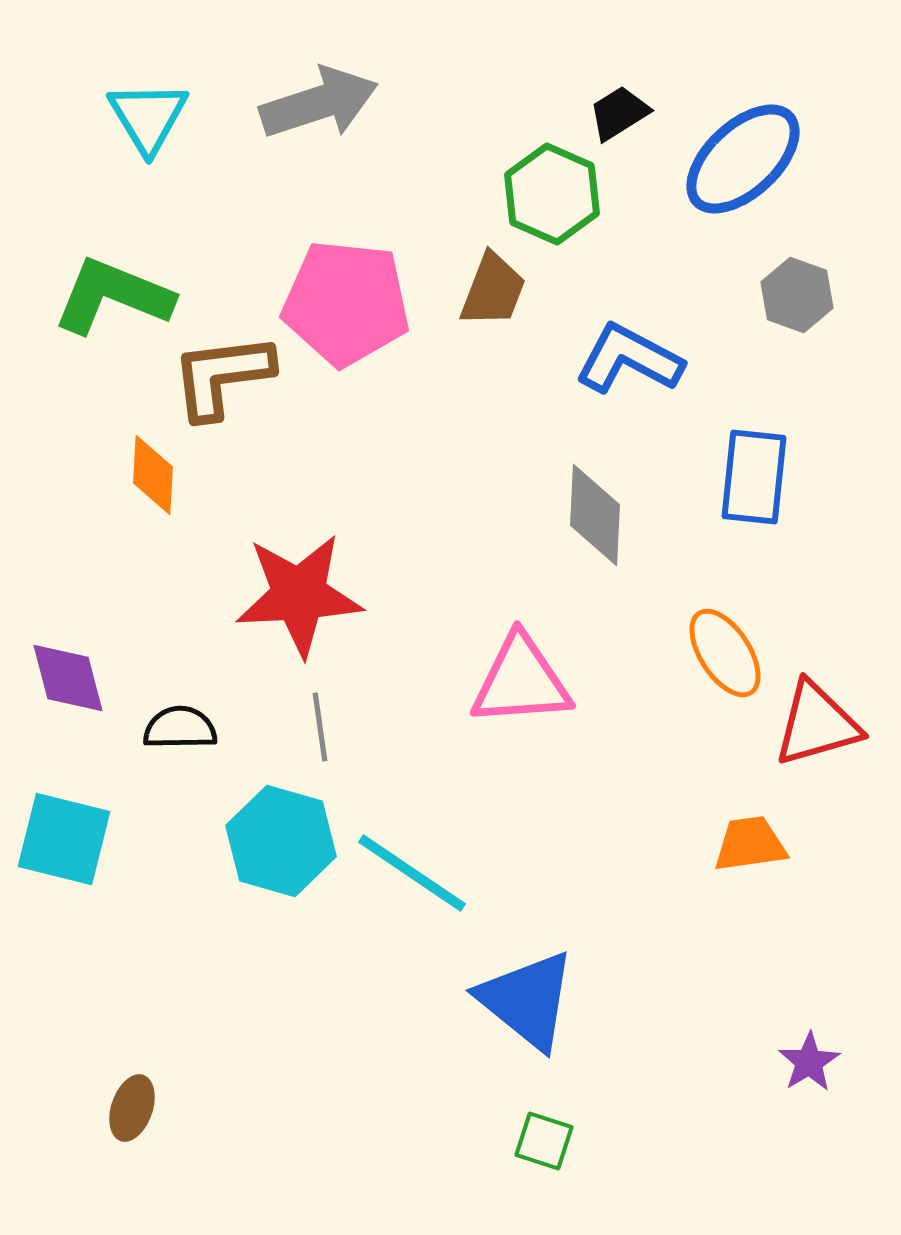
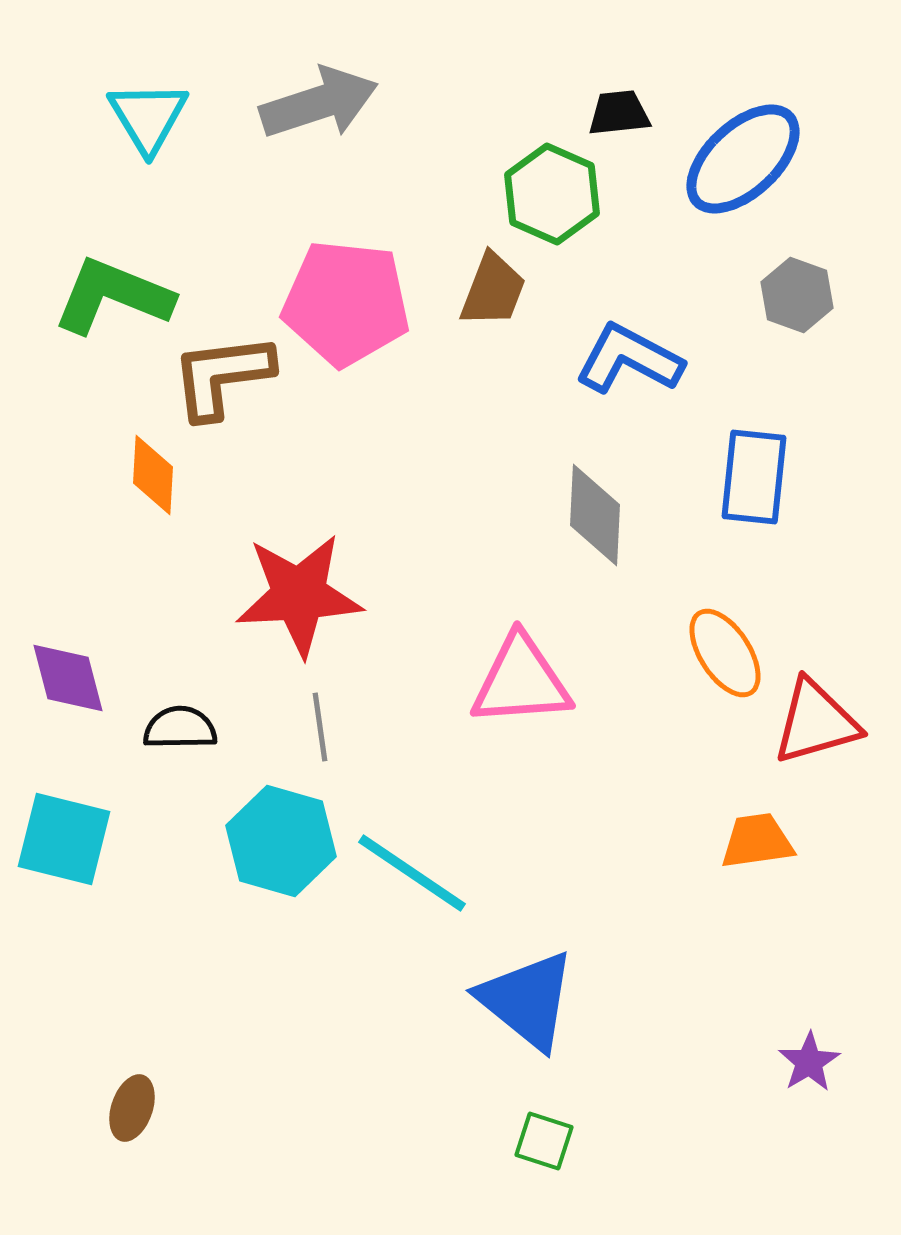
black trapezoid: rotated 26 degrees clockwise
red triangle: moved 1 px left, 2 px up
orange trapezoid: moved 7 px right, 3 px up
